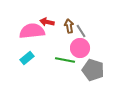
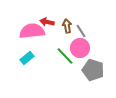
brown arrow: moved 2 px left
green line: moved 4 px up; rotated 36 degrees clockwise
